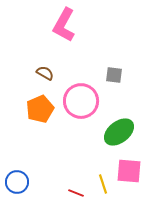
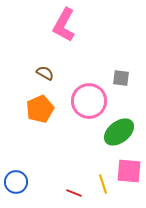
gray square: moved 7 px right, 3 px down
pink circle: moved 8 px right
blue circle: moved 1 px left
red line: moved 2 px left
